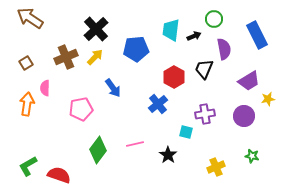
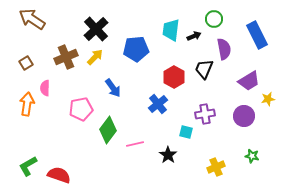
brown arrow: moved 2 px right, 1 px down
green diamond: moved 10 px right, 20 px up
